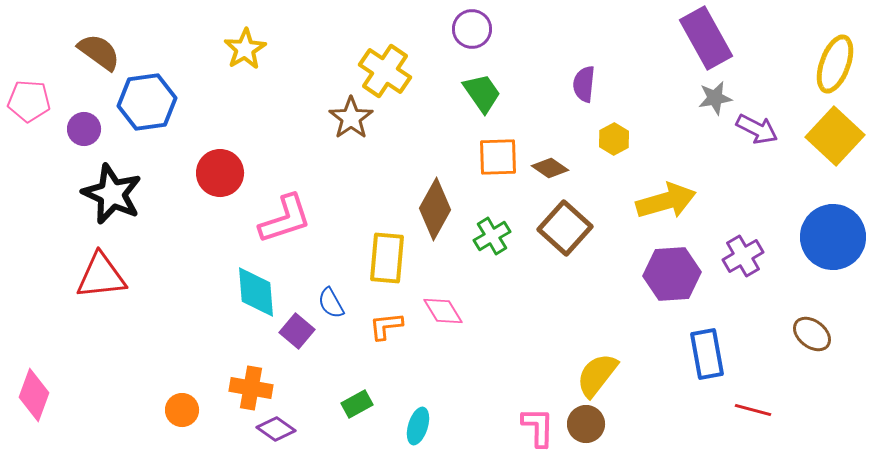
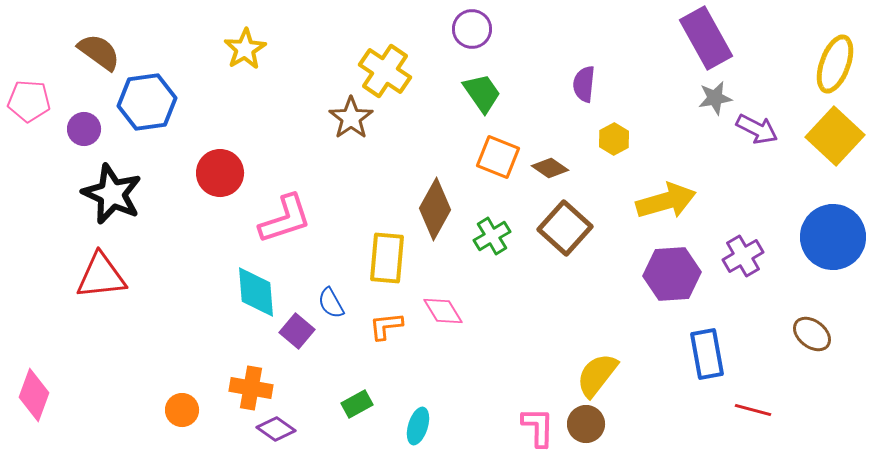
orange square at (498, 157): rotated 24 degrees clockwise
